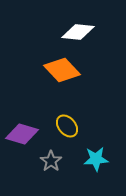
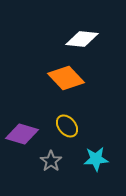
white diamond: moved 4 px right, 7 px down
orange diamond: moved 4 px right, 8 px down
